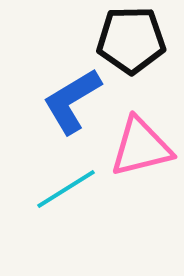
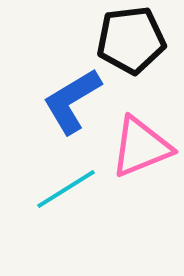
black pentagon: rotated 6 degrees counterclockwise
pink triangle: rotated 8 degrees counterclockwise
